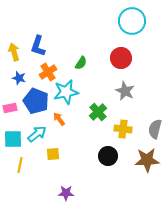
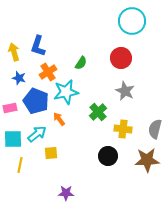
yellow square: moved 2 px left, 1 px up
